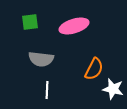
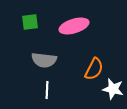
gray semicircle: moved 3 px right, 1 px down
